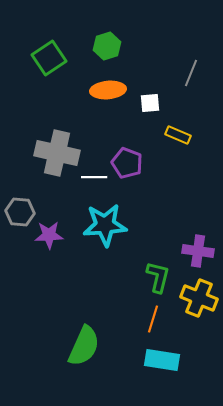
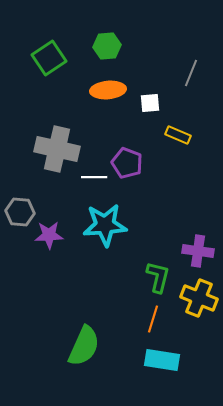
green hexagon: rotated 12 degrees clockwise
gray cross: moved 4 px up
